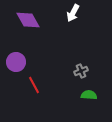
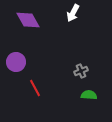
red line: moved 1 px right, 3 px down
